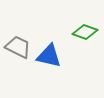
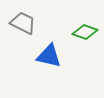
gray trapezoid: moved 5 px right, 24 px up
